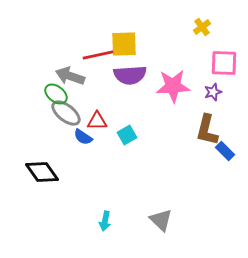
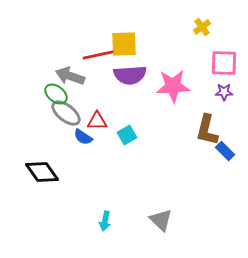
purple star: moved 11 px right; rotated 18 degrees clockwise
